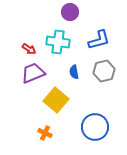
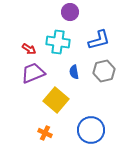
blue circle: moved 4 px left, 3 px down
